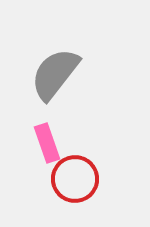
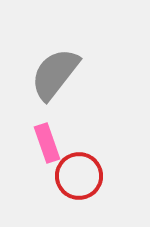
red circle: moved 4 px right, 3 px up
